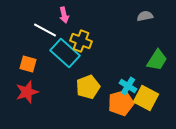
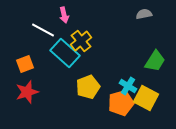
gray semicircle: moved 1 px left, 2 px up
white line: moved 2 px left
yellow cross: rotated 30 degrees clockwise
green trapezoid: moved 2 px left, 1 px down
orange square: moved 3 px left; rotated 36 degrees counterclockwise
